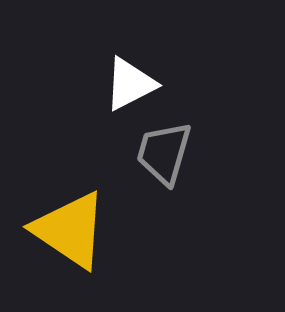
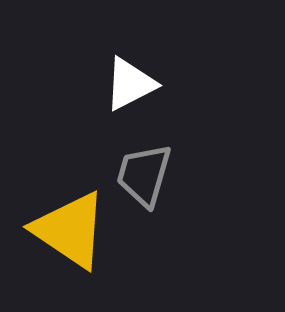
gray trapezoid: moved 20 px left, 22 px down
